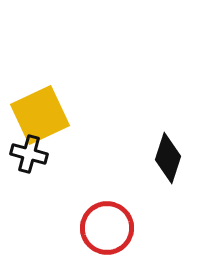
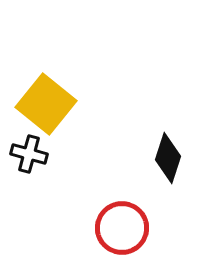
yellow square: moved 6 px right, 11 px up; rotated 26 degrees counterclockwise
red circle: moved 15 px right
